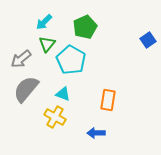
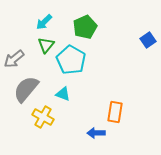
green triangle: moved 1 px left, 1 px down
gray arrow: moved 7 px left
orange rectangle: moved 7 px right, 12 px down
yellow cross: moved 12 px left
